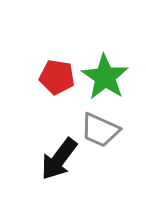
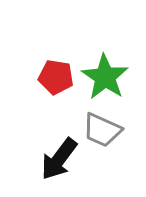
red pentagon: moved 1 px left
gray trapezoid: moved 2 px right
